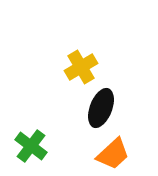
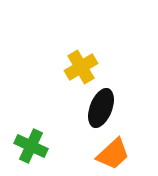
green cross: rotated 12 degrees counterclockwise
